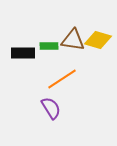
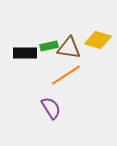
brown triangle: moved 4 px left, 8 px down
green rectangle: rotated 12 degrees counterclockwise
black rectangle: moved 2 px right
orange line: moved 4 px right, 4 px up
